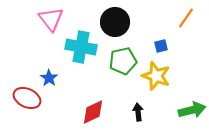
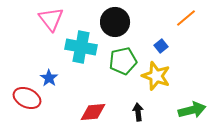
orange line: rotated 15 degrees clockwise
blue square: rotated 24 degrees counterclockwise
red diamond: rotated 20 degrees clockwise
